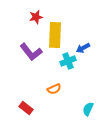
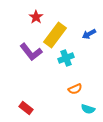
red star: rotated 24 degrees counterclockwise
yellow rectangle: rotated 35 degrees clockwise
blue arrow: moved 6 px right, 14 px up
cyan cross: moved 2 px left, 3 px up
orange semicircle: moved 21 px right
cyan semicircle: rotated 96 degrees counterclockwise
